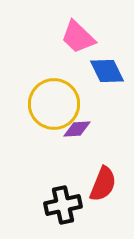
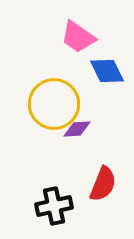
pink trapezoid: rotated 9 degrees counterclockwise
black cross: moved 9 px left, 1 px down
